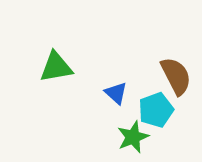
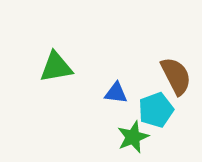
blue triangle: rotated 35 degrees counterclockwise
